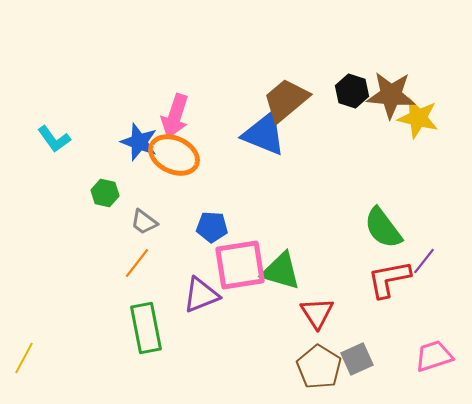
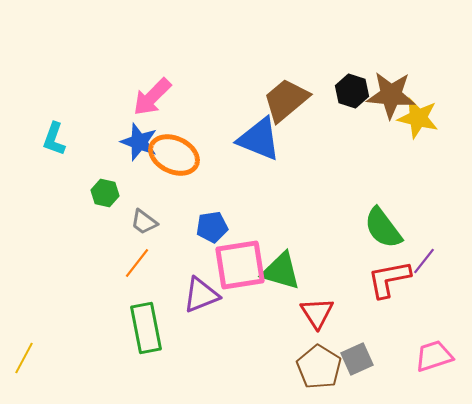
pink arrow: moved 23 px left, 19 px up; rotated 27 degrees clockwise
blue triangle: moved 5 px left, 5 px down
cyan L-shape: rotated 56 degrees clockwise
blue pentagon: rotated 12 degrees counterclockwise
